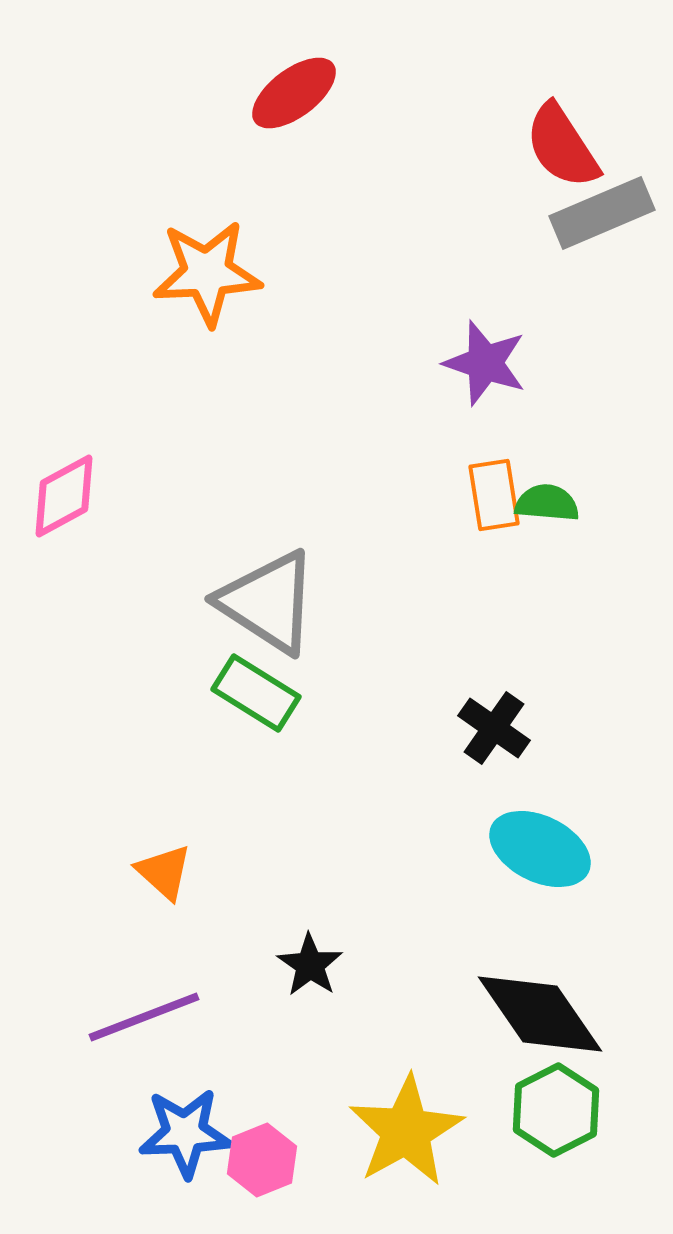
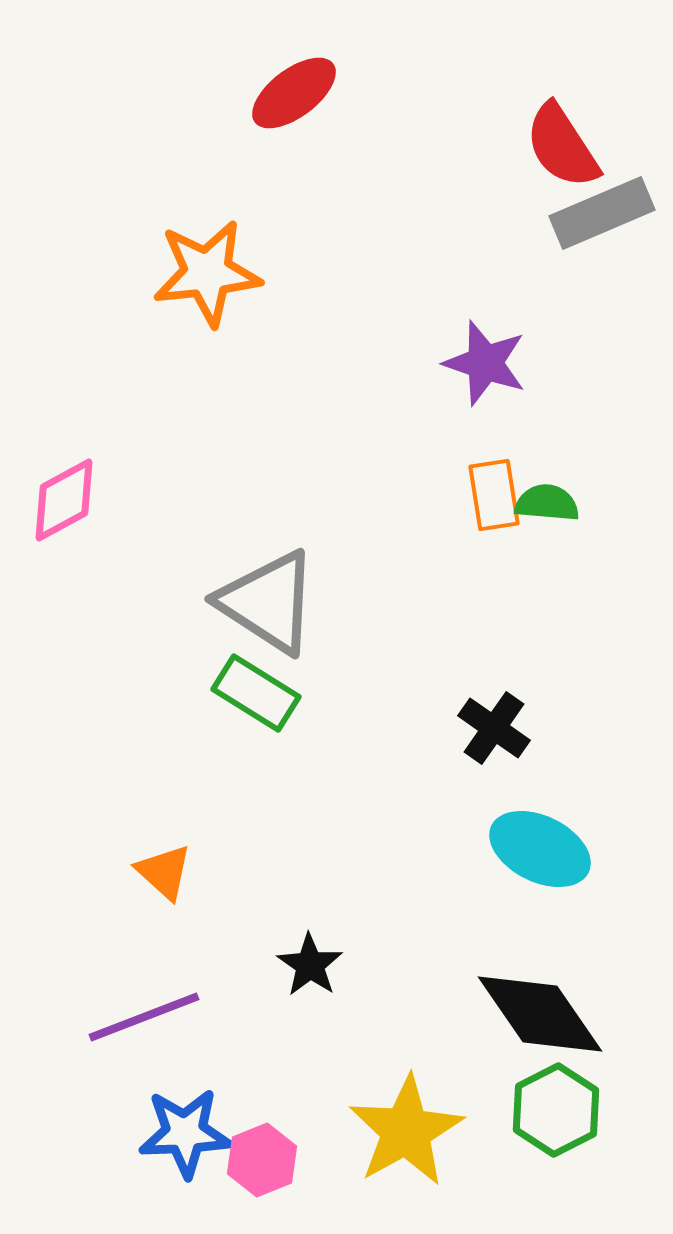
orange star: rotated 3 degrees counterclockwise
pink diamond: moved 4 px down
